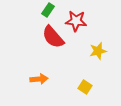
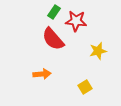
green rectangle: moved 6 px right, 2 px down
red semicircle: moved 2 px down
orange arrow: moved 3 px right, 5 px up
yellow square: rotated 24 degrees clockwise
